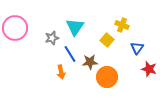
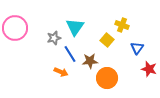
gray star: moved 2 px right
brown star: moved 1 px up
orange arrow: rotated 56 degrees counterclockwise
orange circle: moved 1 px down
